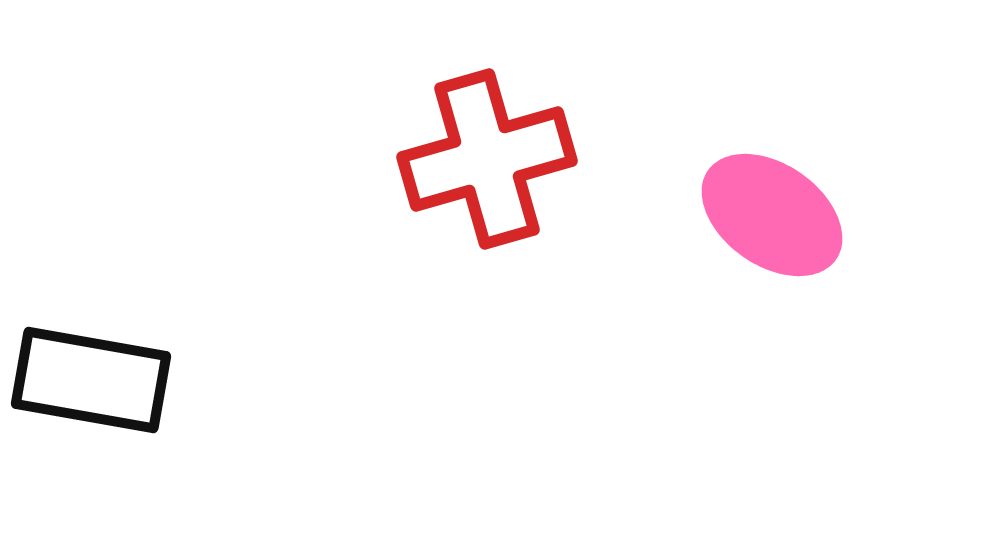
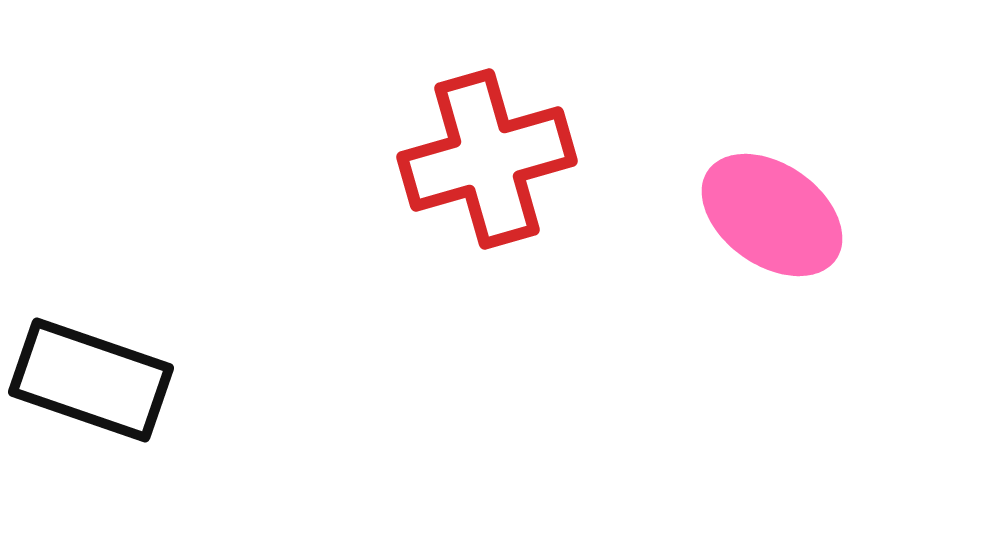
black rectangle: rotated 9 degrees clockwise
